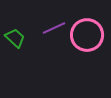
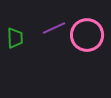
green trapezoid: rotated 45 degrees clockwise
